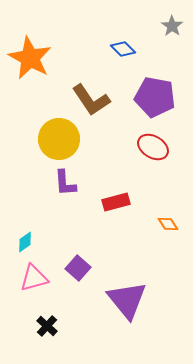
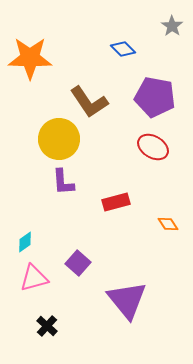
orange star: rotated 27 degrees counterclockwise
brown L-shape: moved 2 px left, 2 px down
purple L-shape: moved 2 px left, 1 px up
purple square: moved 5 px up
